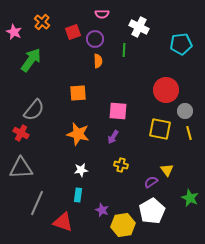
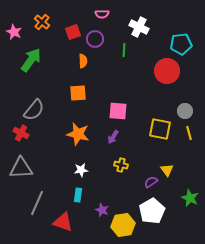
orange semicircle: moved 15 px left
red circle: moved 1 px right, 19 px up
